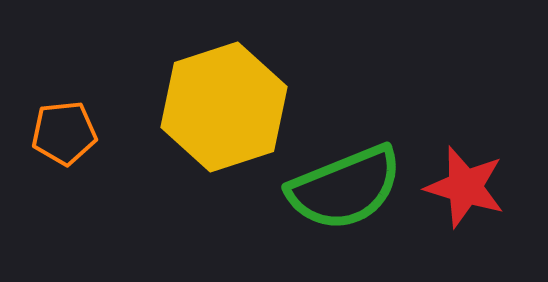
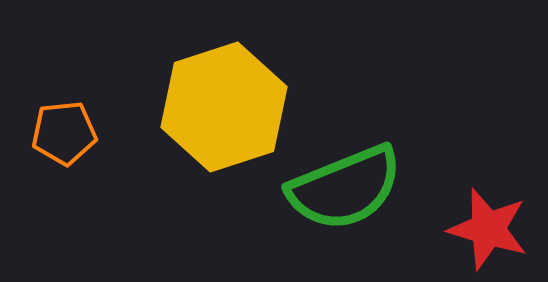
red star: moved 23 px right, 42 px down
